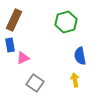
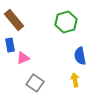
brown rectangle: rotated 65 degrees counterclockwise
